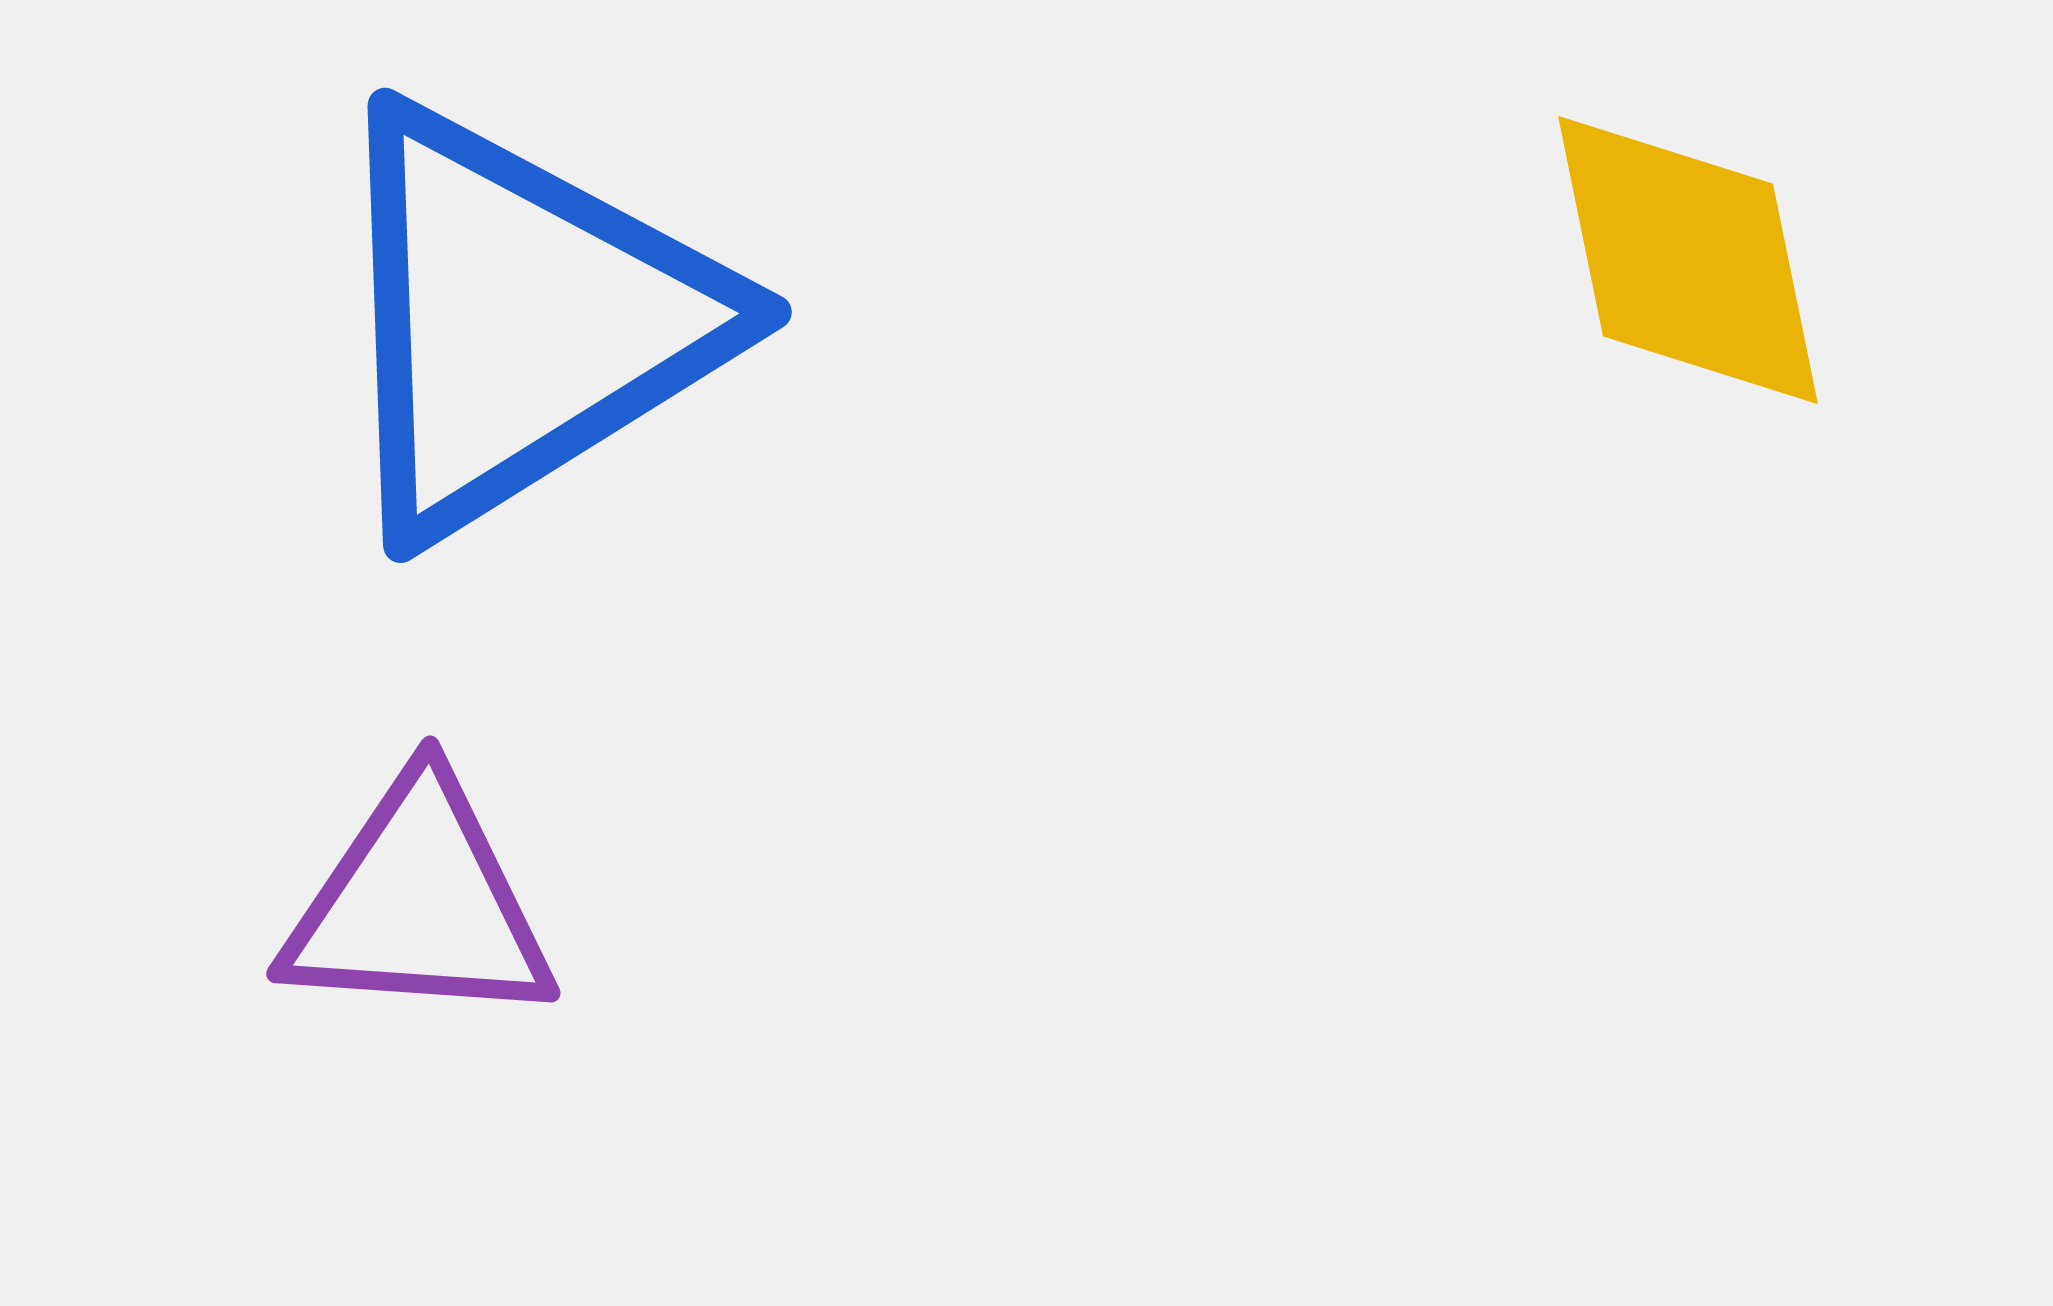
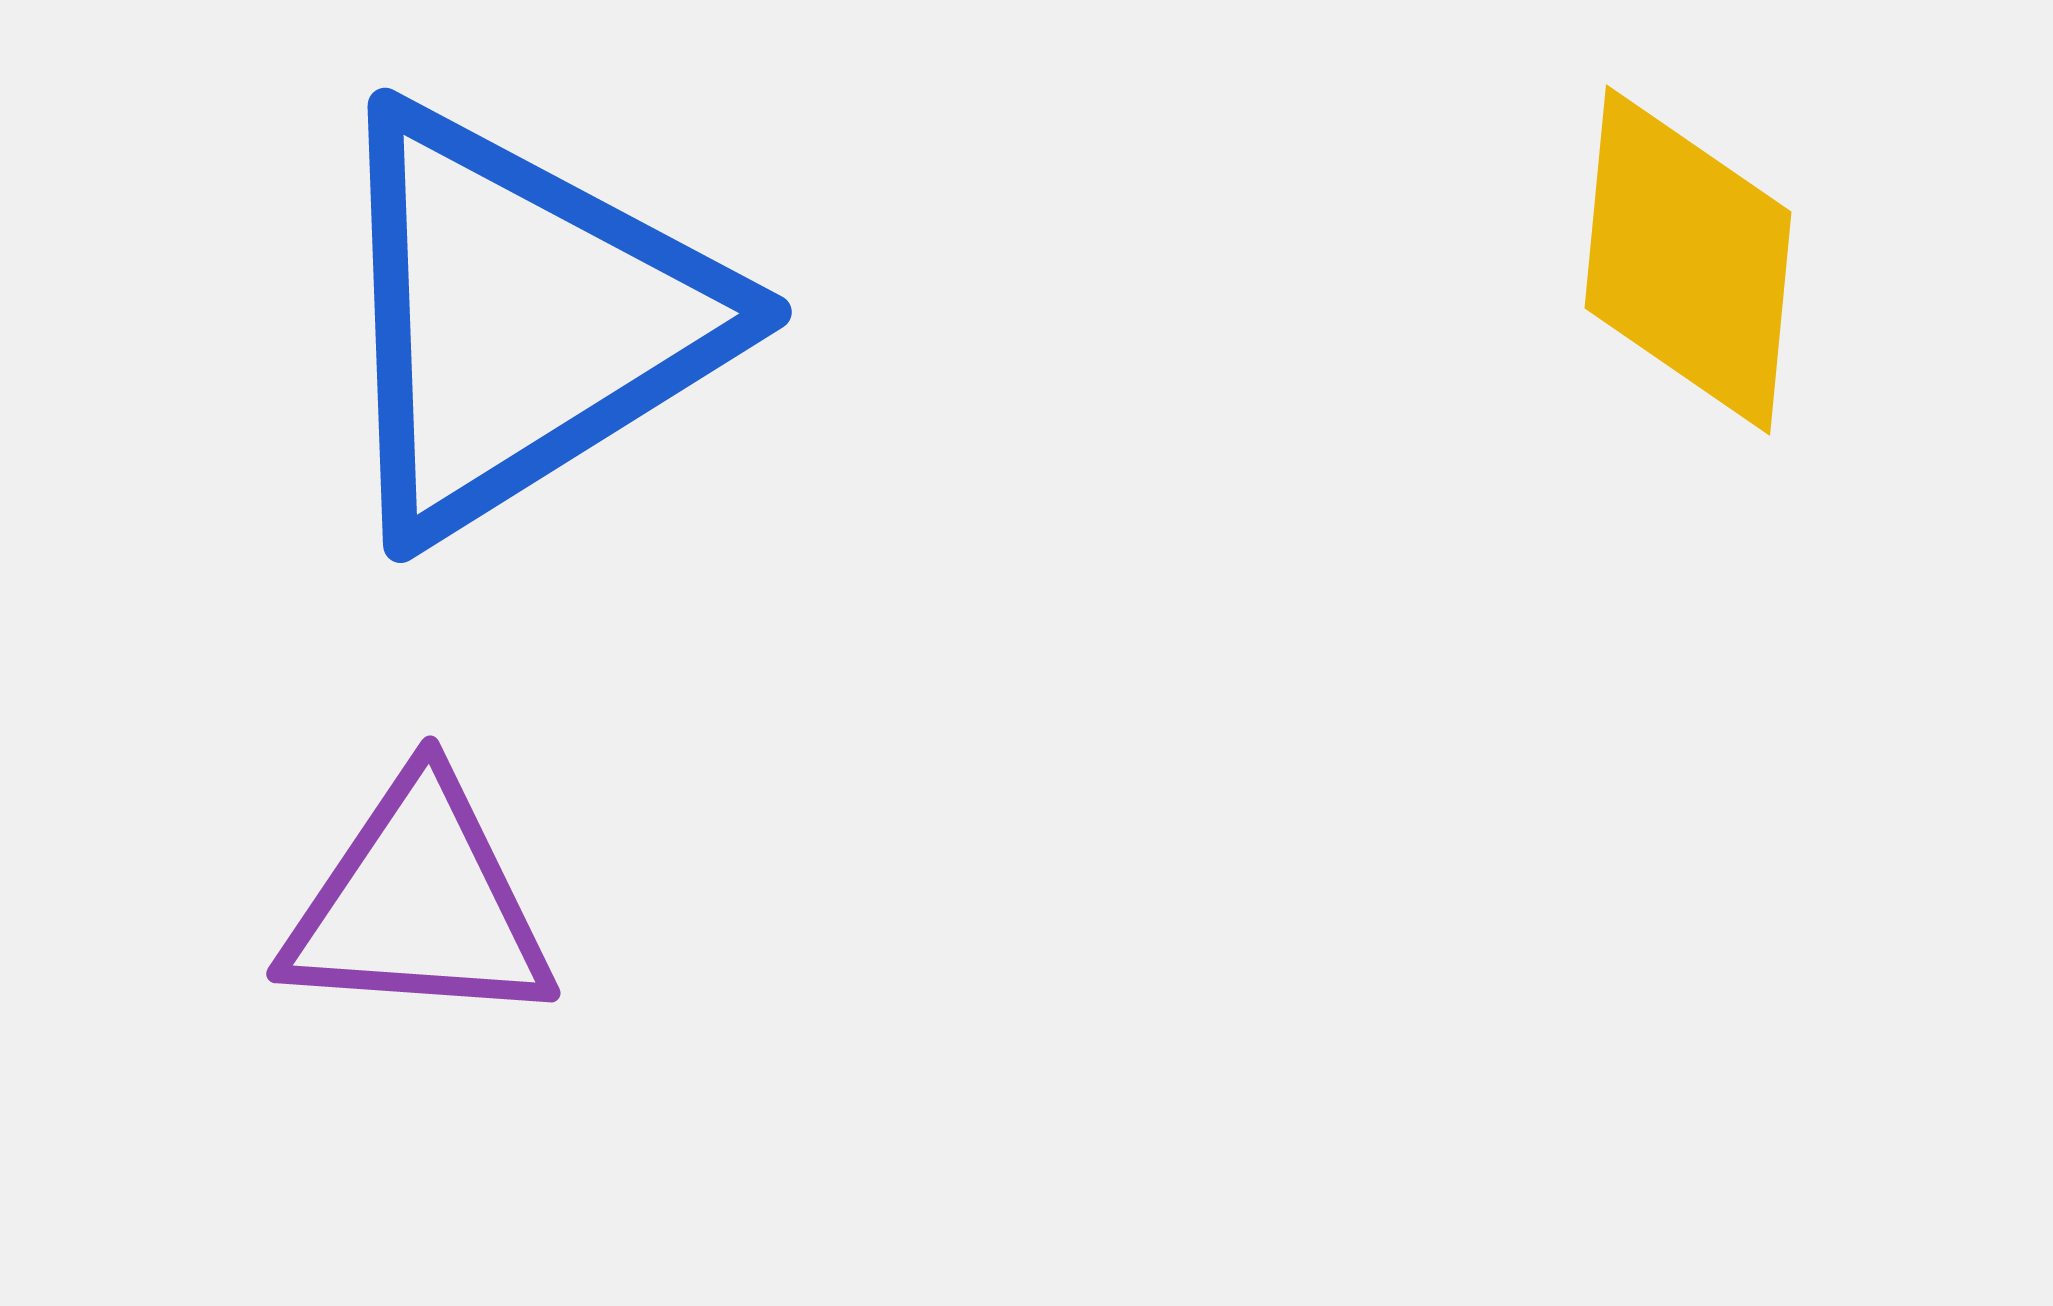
yellow diamond: rotated 17 degrees clockwise
